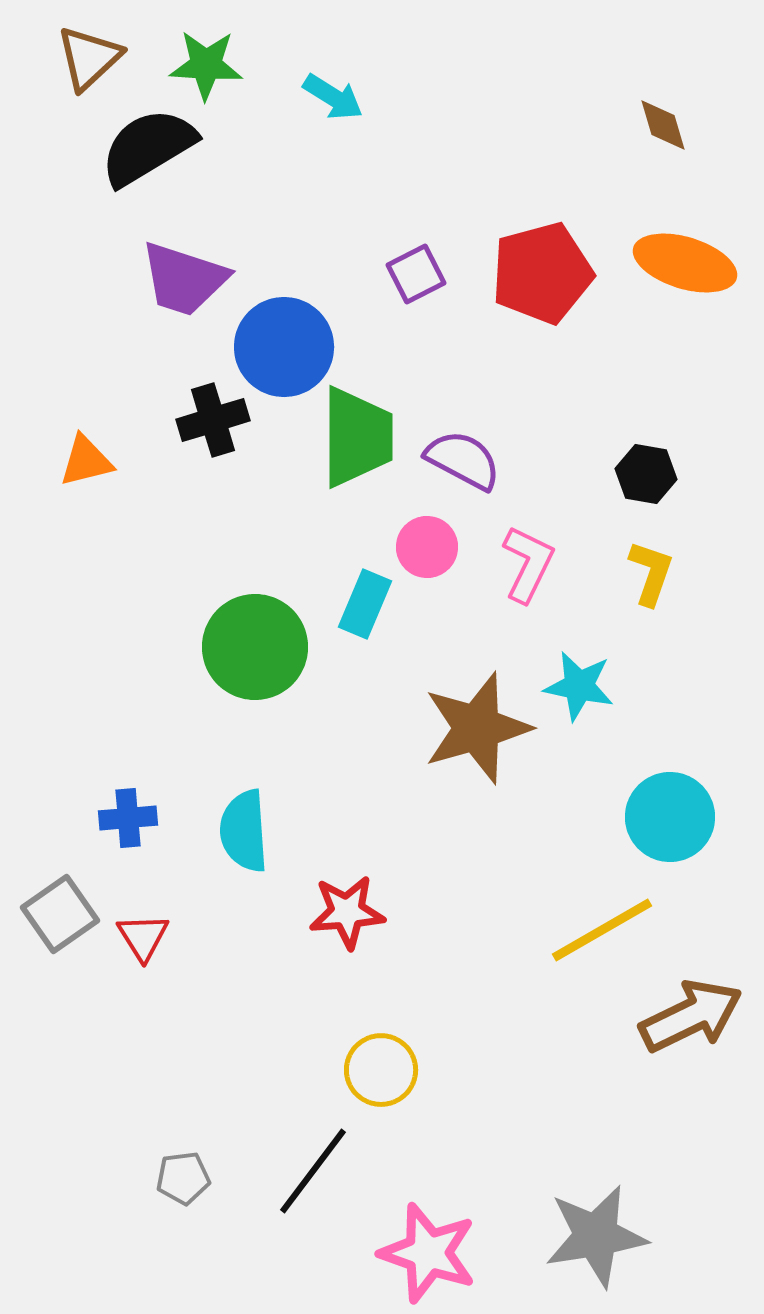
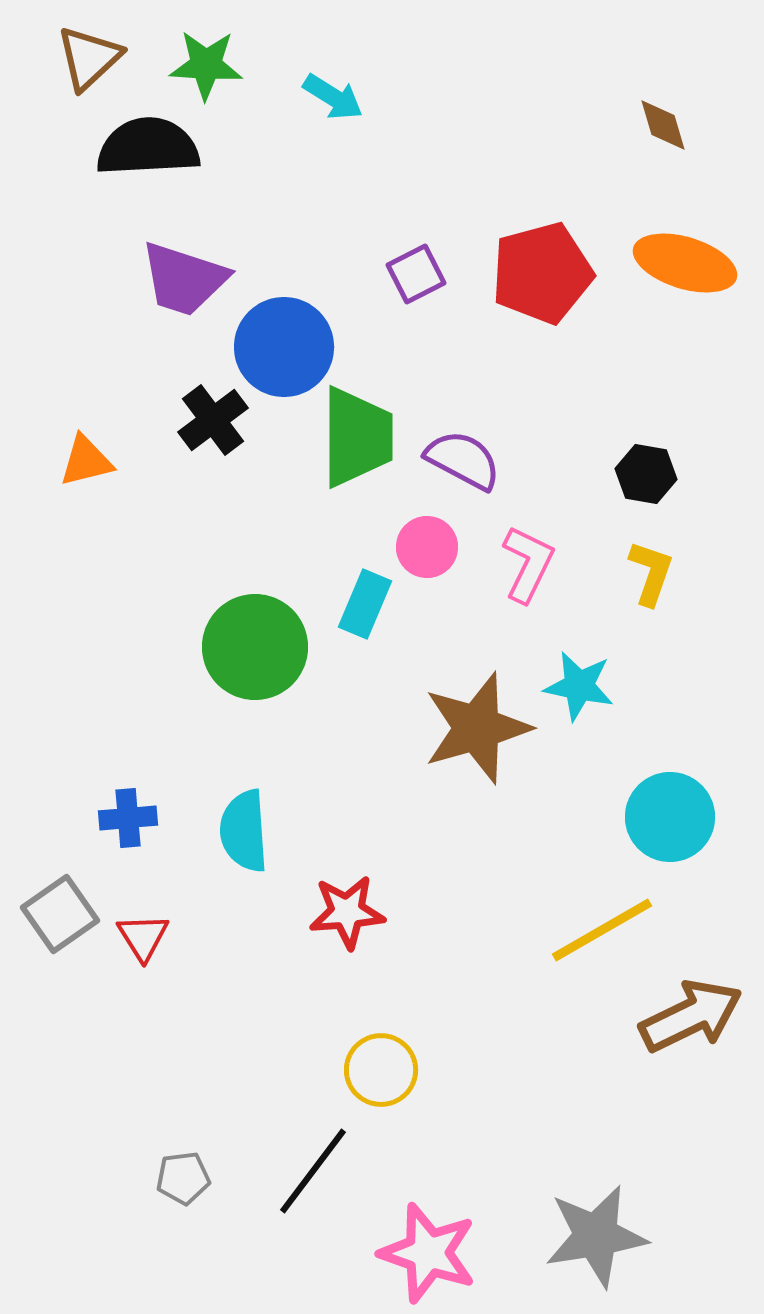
black semicircle: rotated 28 degrees clockwise
black cross: rotated 20 degrees counterclockwise
